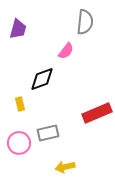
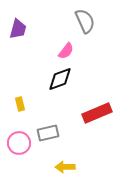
gray semicircle: moved 1 px up; rotated 30 degrees counterclockwise
black diamond: moved 18 px right
yellow arrow: rotated 12 degrees clockwise
